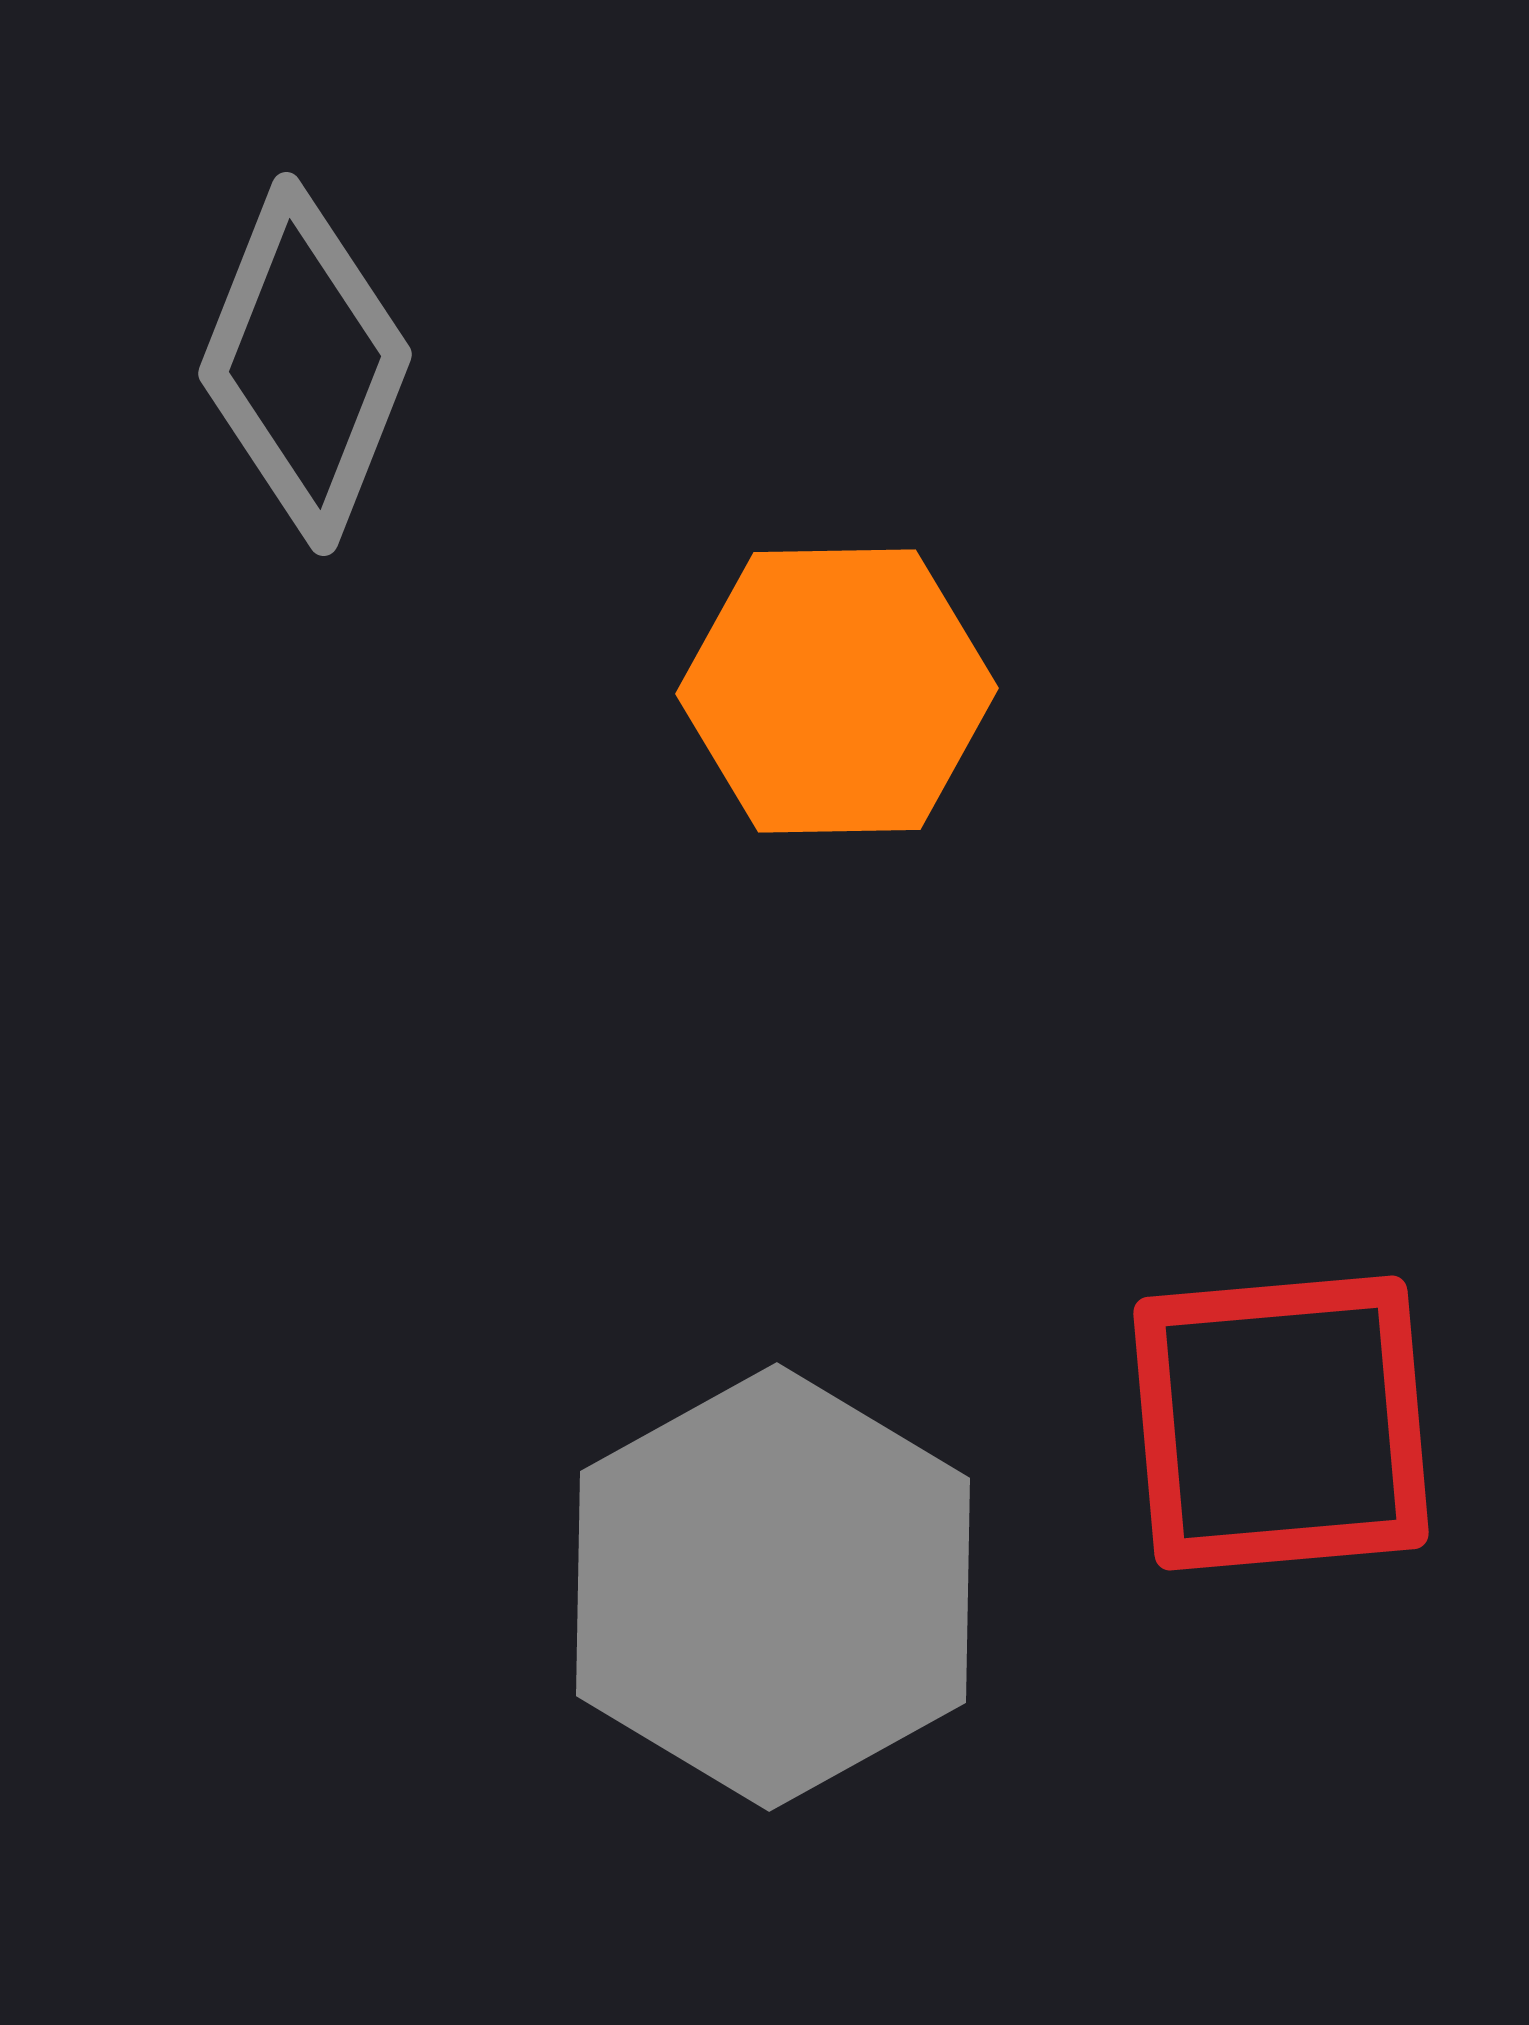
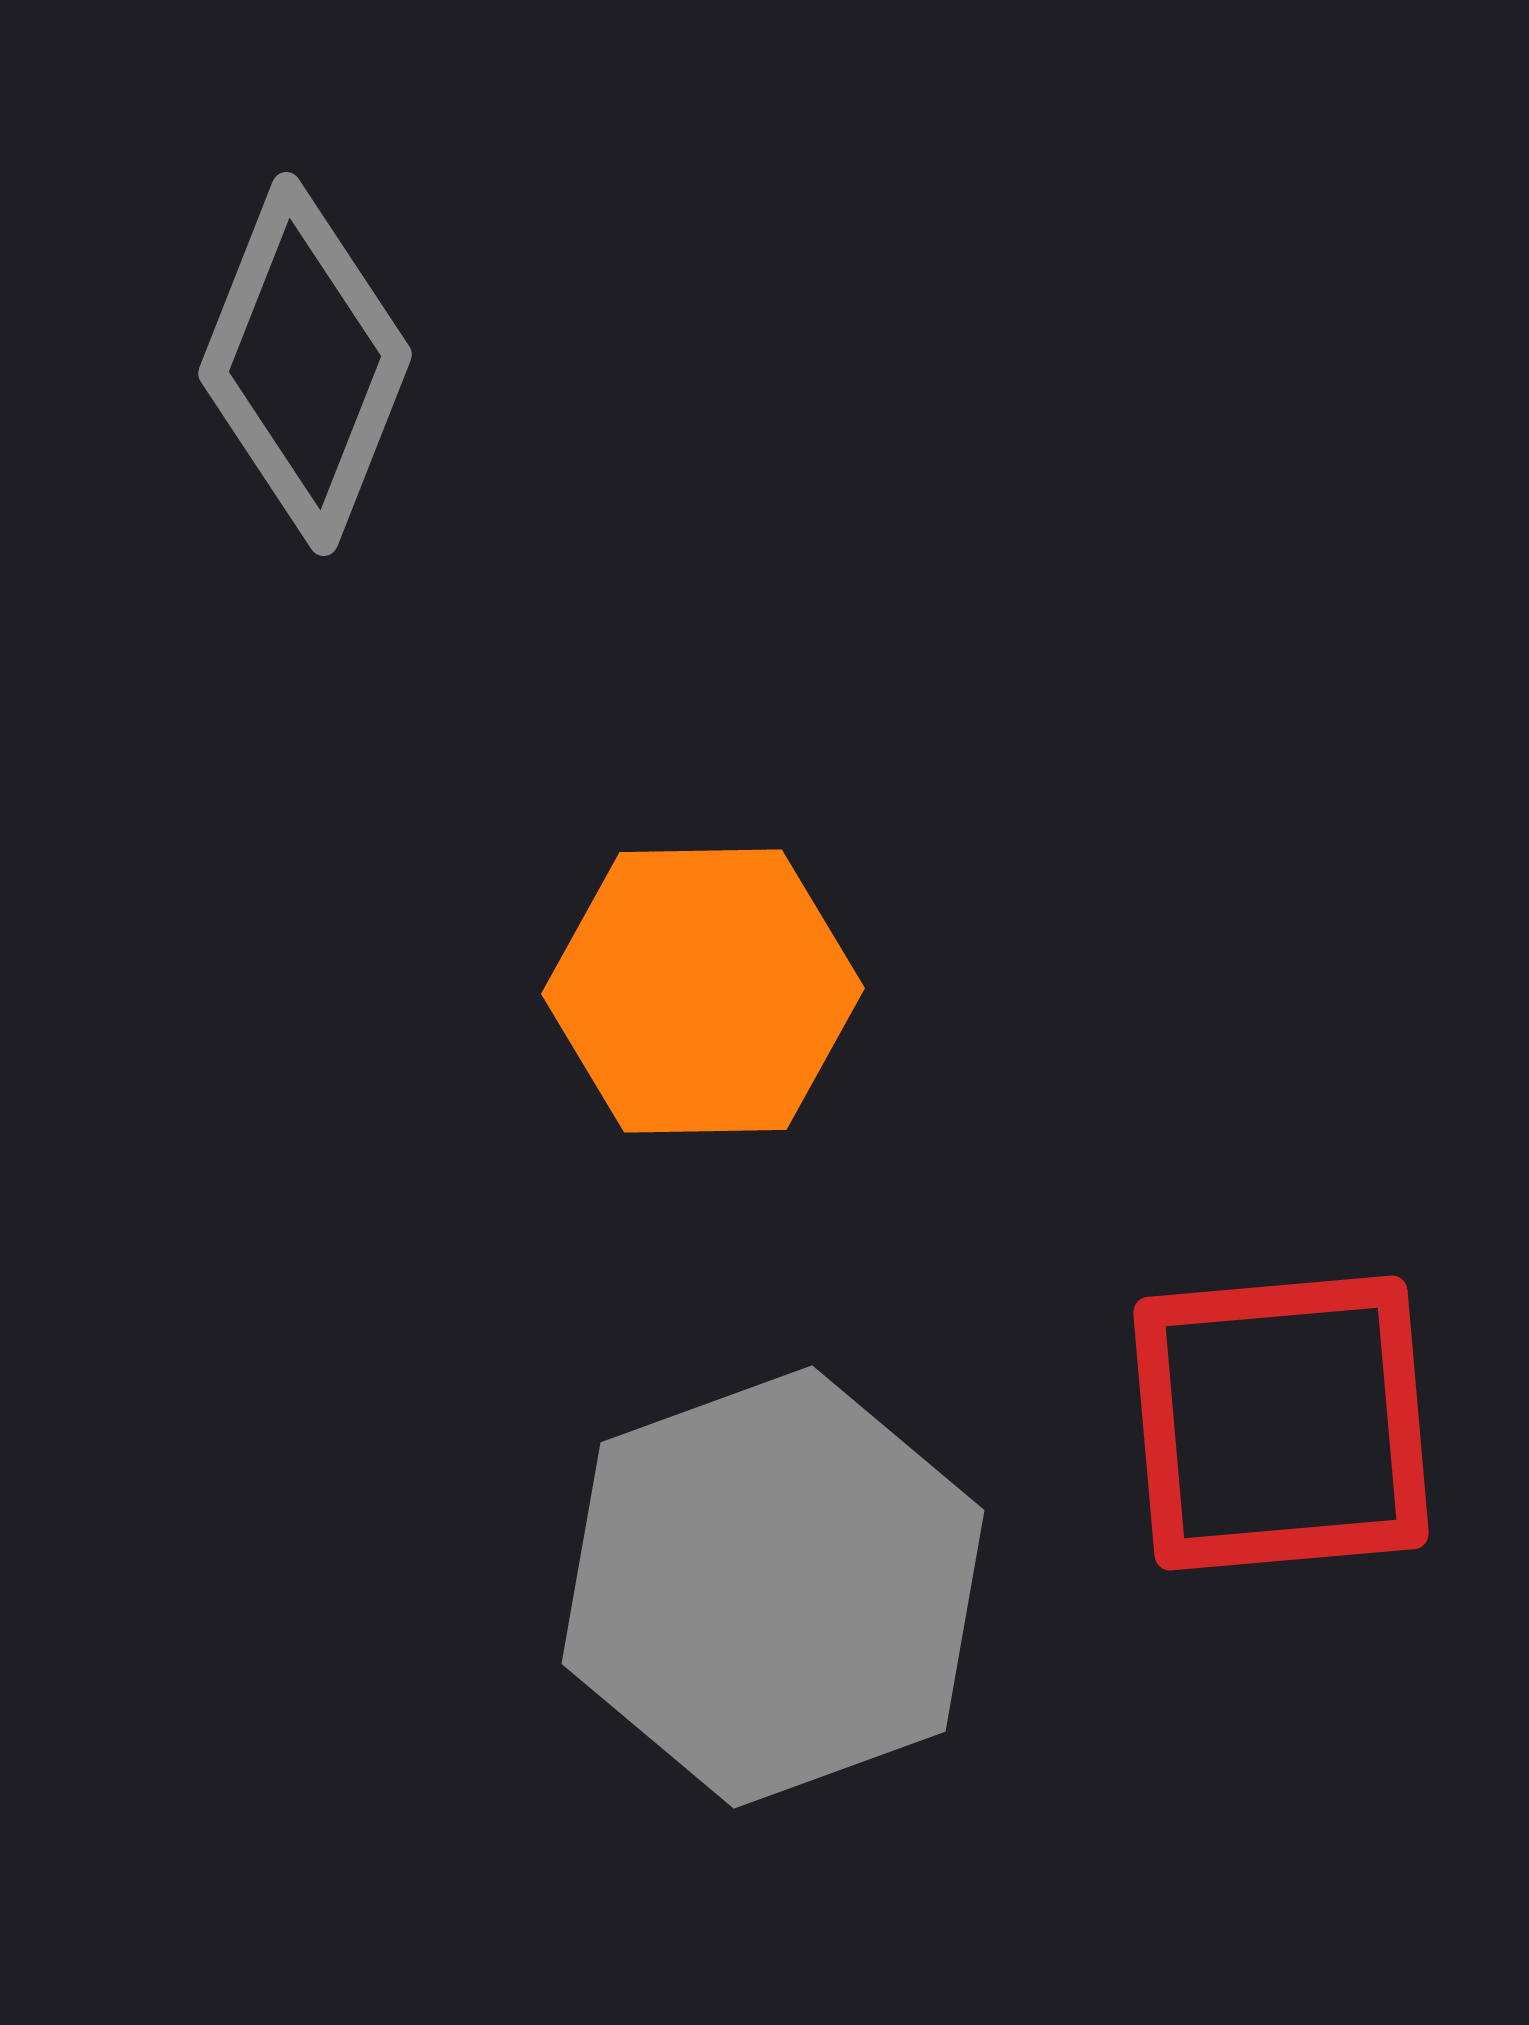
orange hexagon: moved 134 px left, 300 px down
gray hexagon: rotated 9 degrees clockwise
